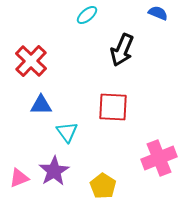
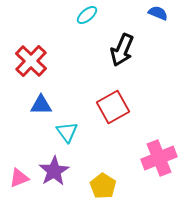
red square: rotated 32 degrees counterclockwise
